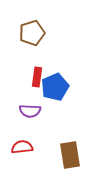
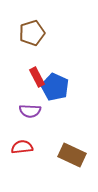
red rectangle: rotated 36 degrees counterclockwise
blue pentagon: rotated 24 degrees counterclockwise
brown rectangle: moved 2 px right; rotated 56 degrees counterclockwise
